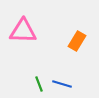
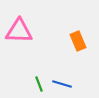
pink triangle: moved 4 px left
orange rectangle: moved 1 px right; rotated 54 degrees counterclockwise
